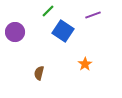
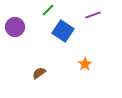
green line: moved 1 px up
purple circle: moved 5 px up
brown semicircle: rotated 40 degrees clockwise
